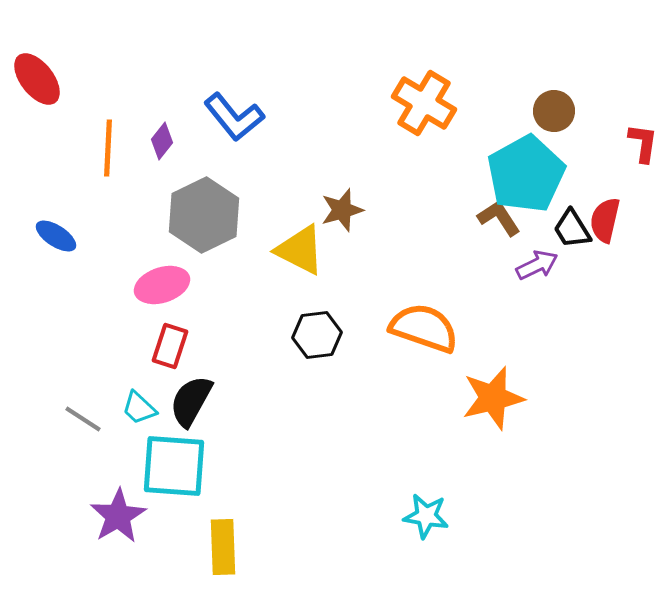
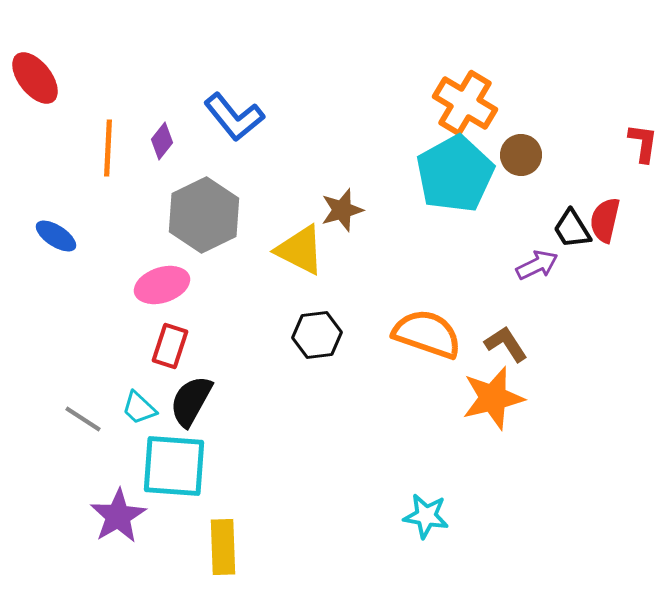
red ellipse: moved 2 px left, 1 px up
orange cross: moved 41 px right
brown circle: moved 33 px left, 44 px down
cyan pentagon: moved 71 px left
brown L-shape: moved 7 px right, 126 px down
orange semicircle: moved 3 px right, 6 px down
